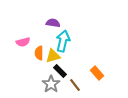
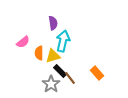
purple semicircle: rotated 72 degrees clockwise
pink semicircle: rotated 24 degrees counterclockwise
brown line: moved 5 px left, 7 px up
